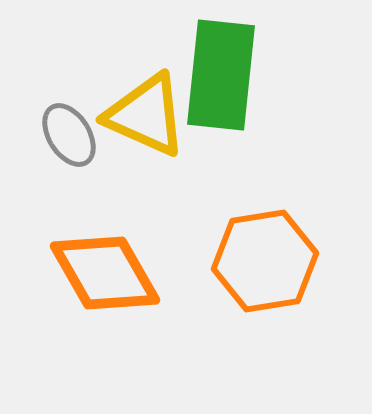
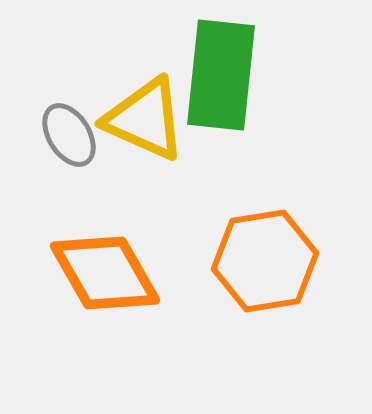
yellow triangle: moved 1 px left, 4 px down
